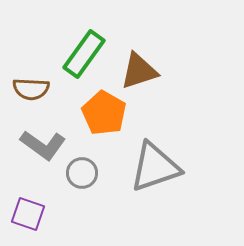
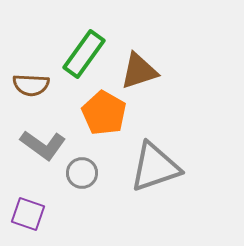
brown semicircle: moved 4 px up
